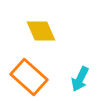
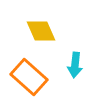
cyan arrow: moved 5 px left, 14 px up; rotated 20 degrees counterclockwise
